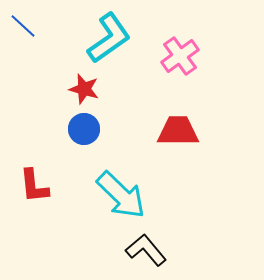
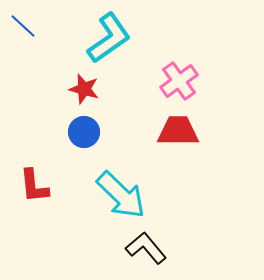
pink cross: moved 1 px left, 25 px down
blue circle: moved 3 px down
black L-shape: moved 2 px up
